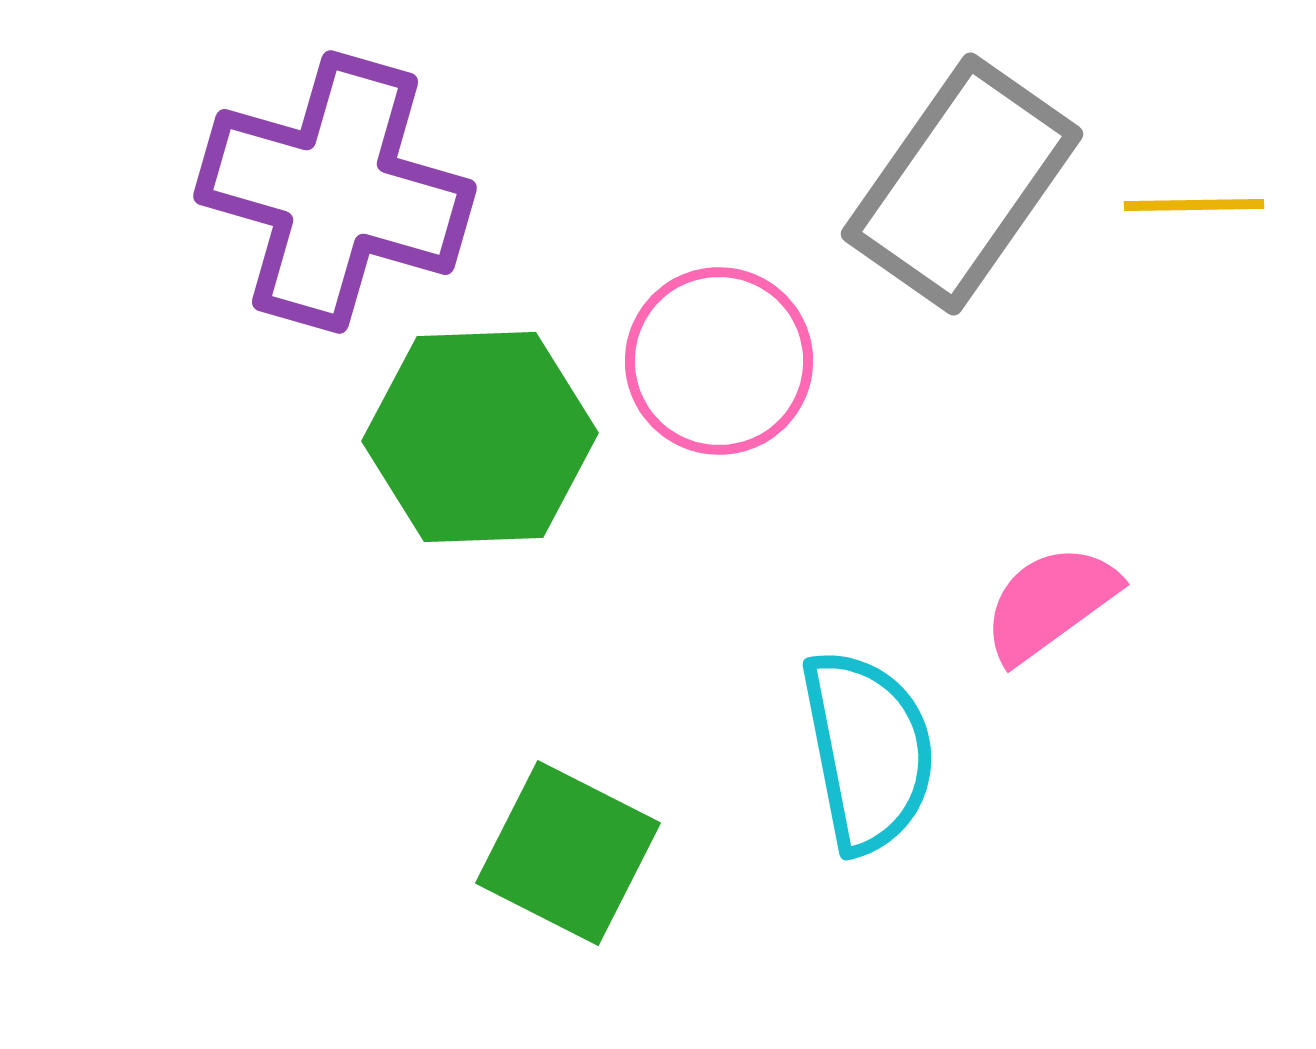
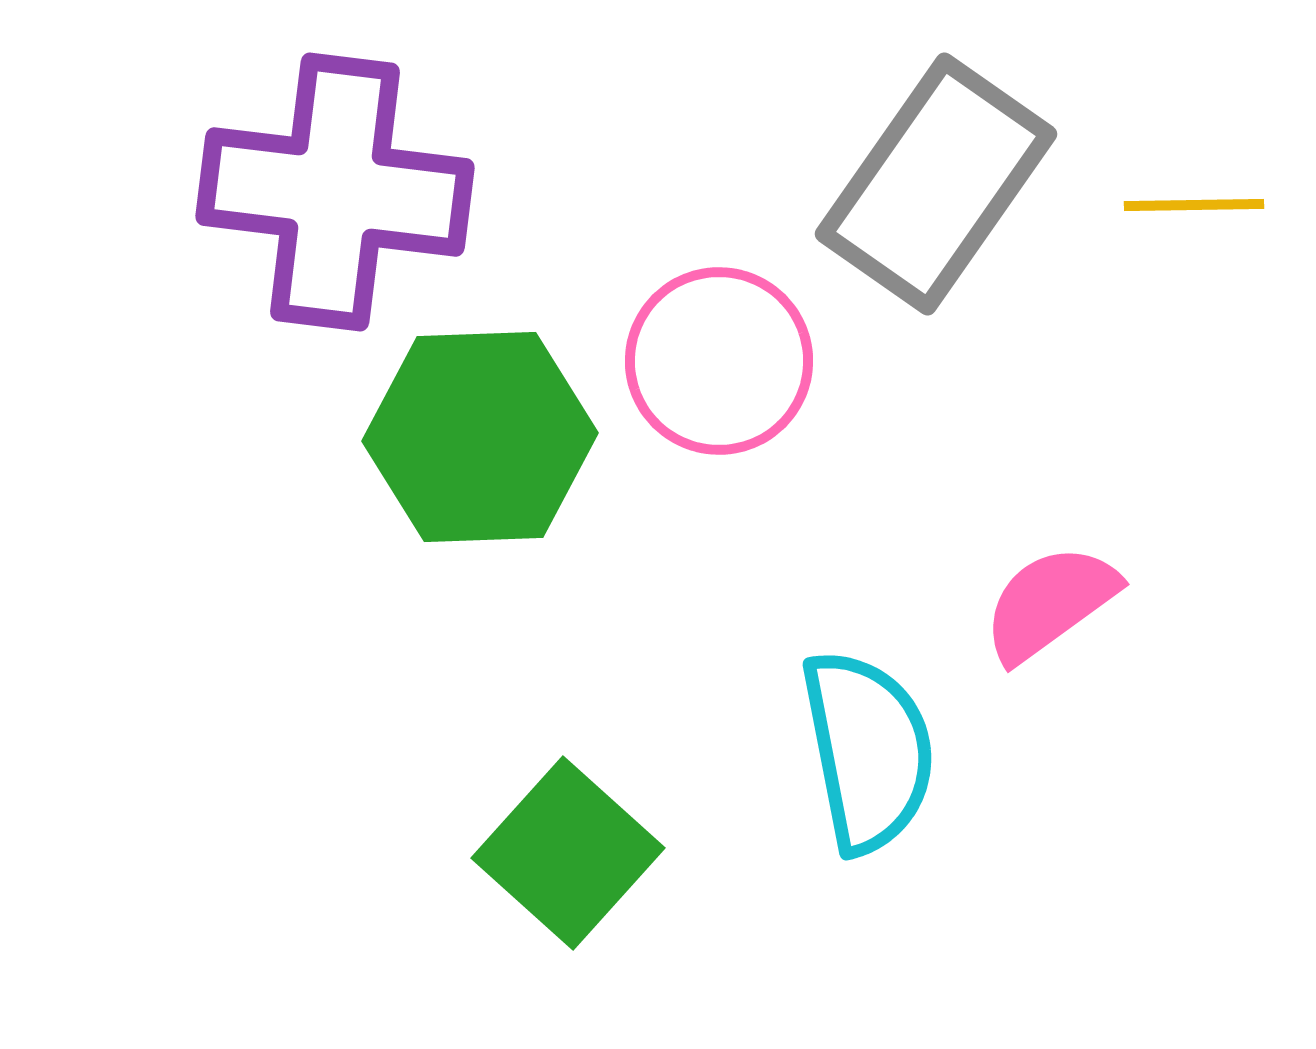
gray rectangle: moved 26 px left
purple cross: rotated 9 degrees counterclockwise
green square: rotated 15 degrees clockwise
